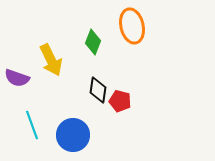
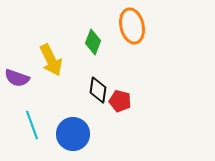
blue circle: moved 1 px up
